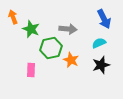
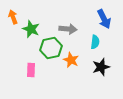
cyan semicircle: moved 4 px left, 1 px up; rotated 120 degrees clockwise
black star: moved 2 px down
